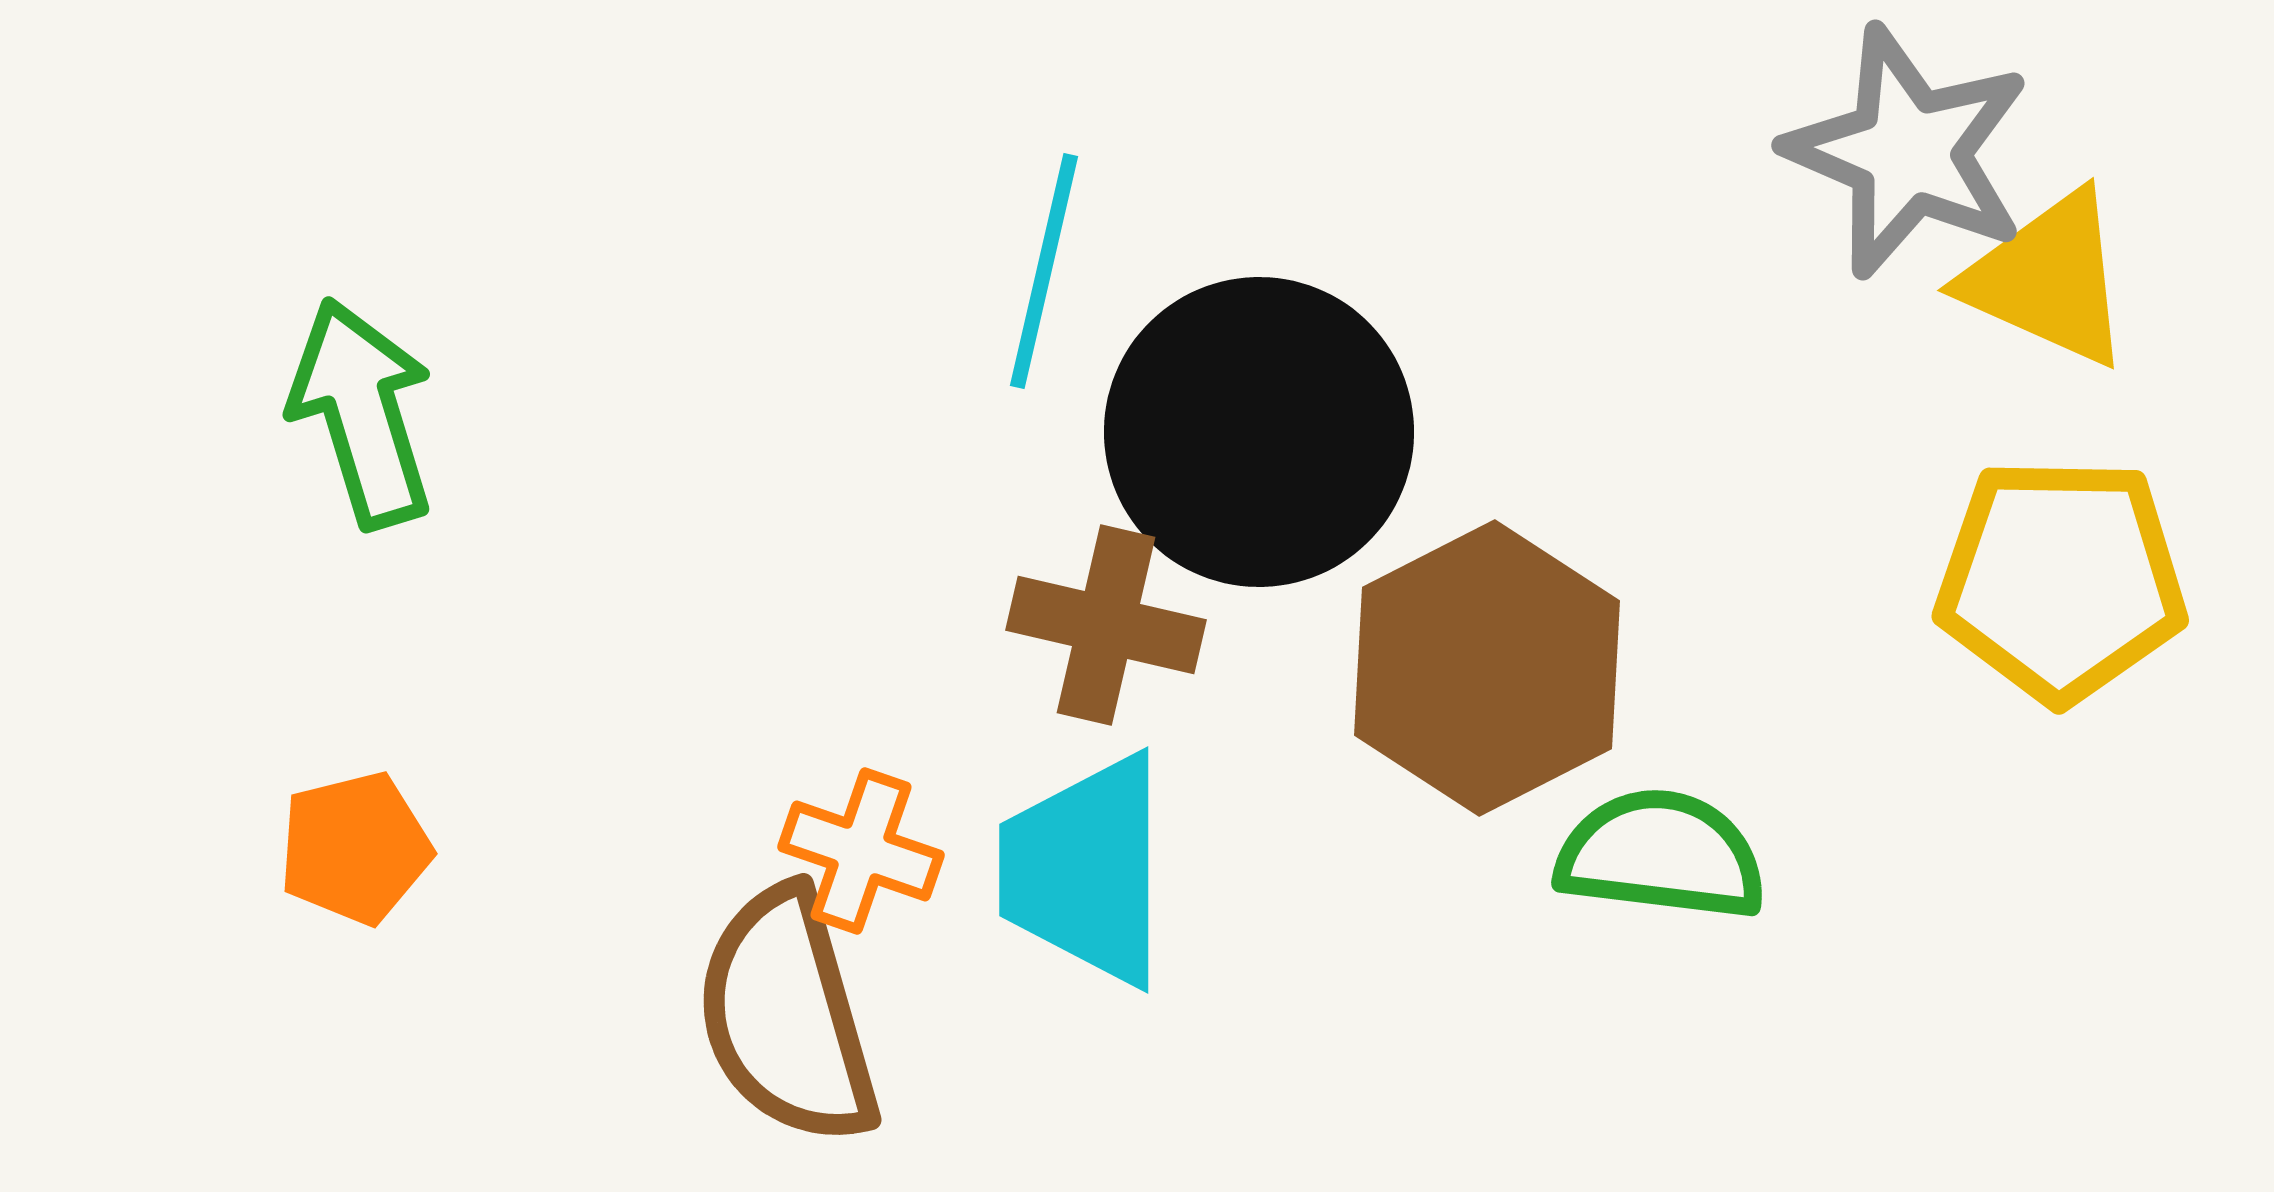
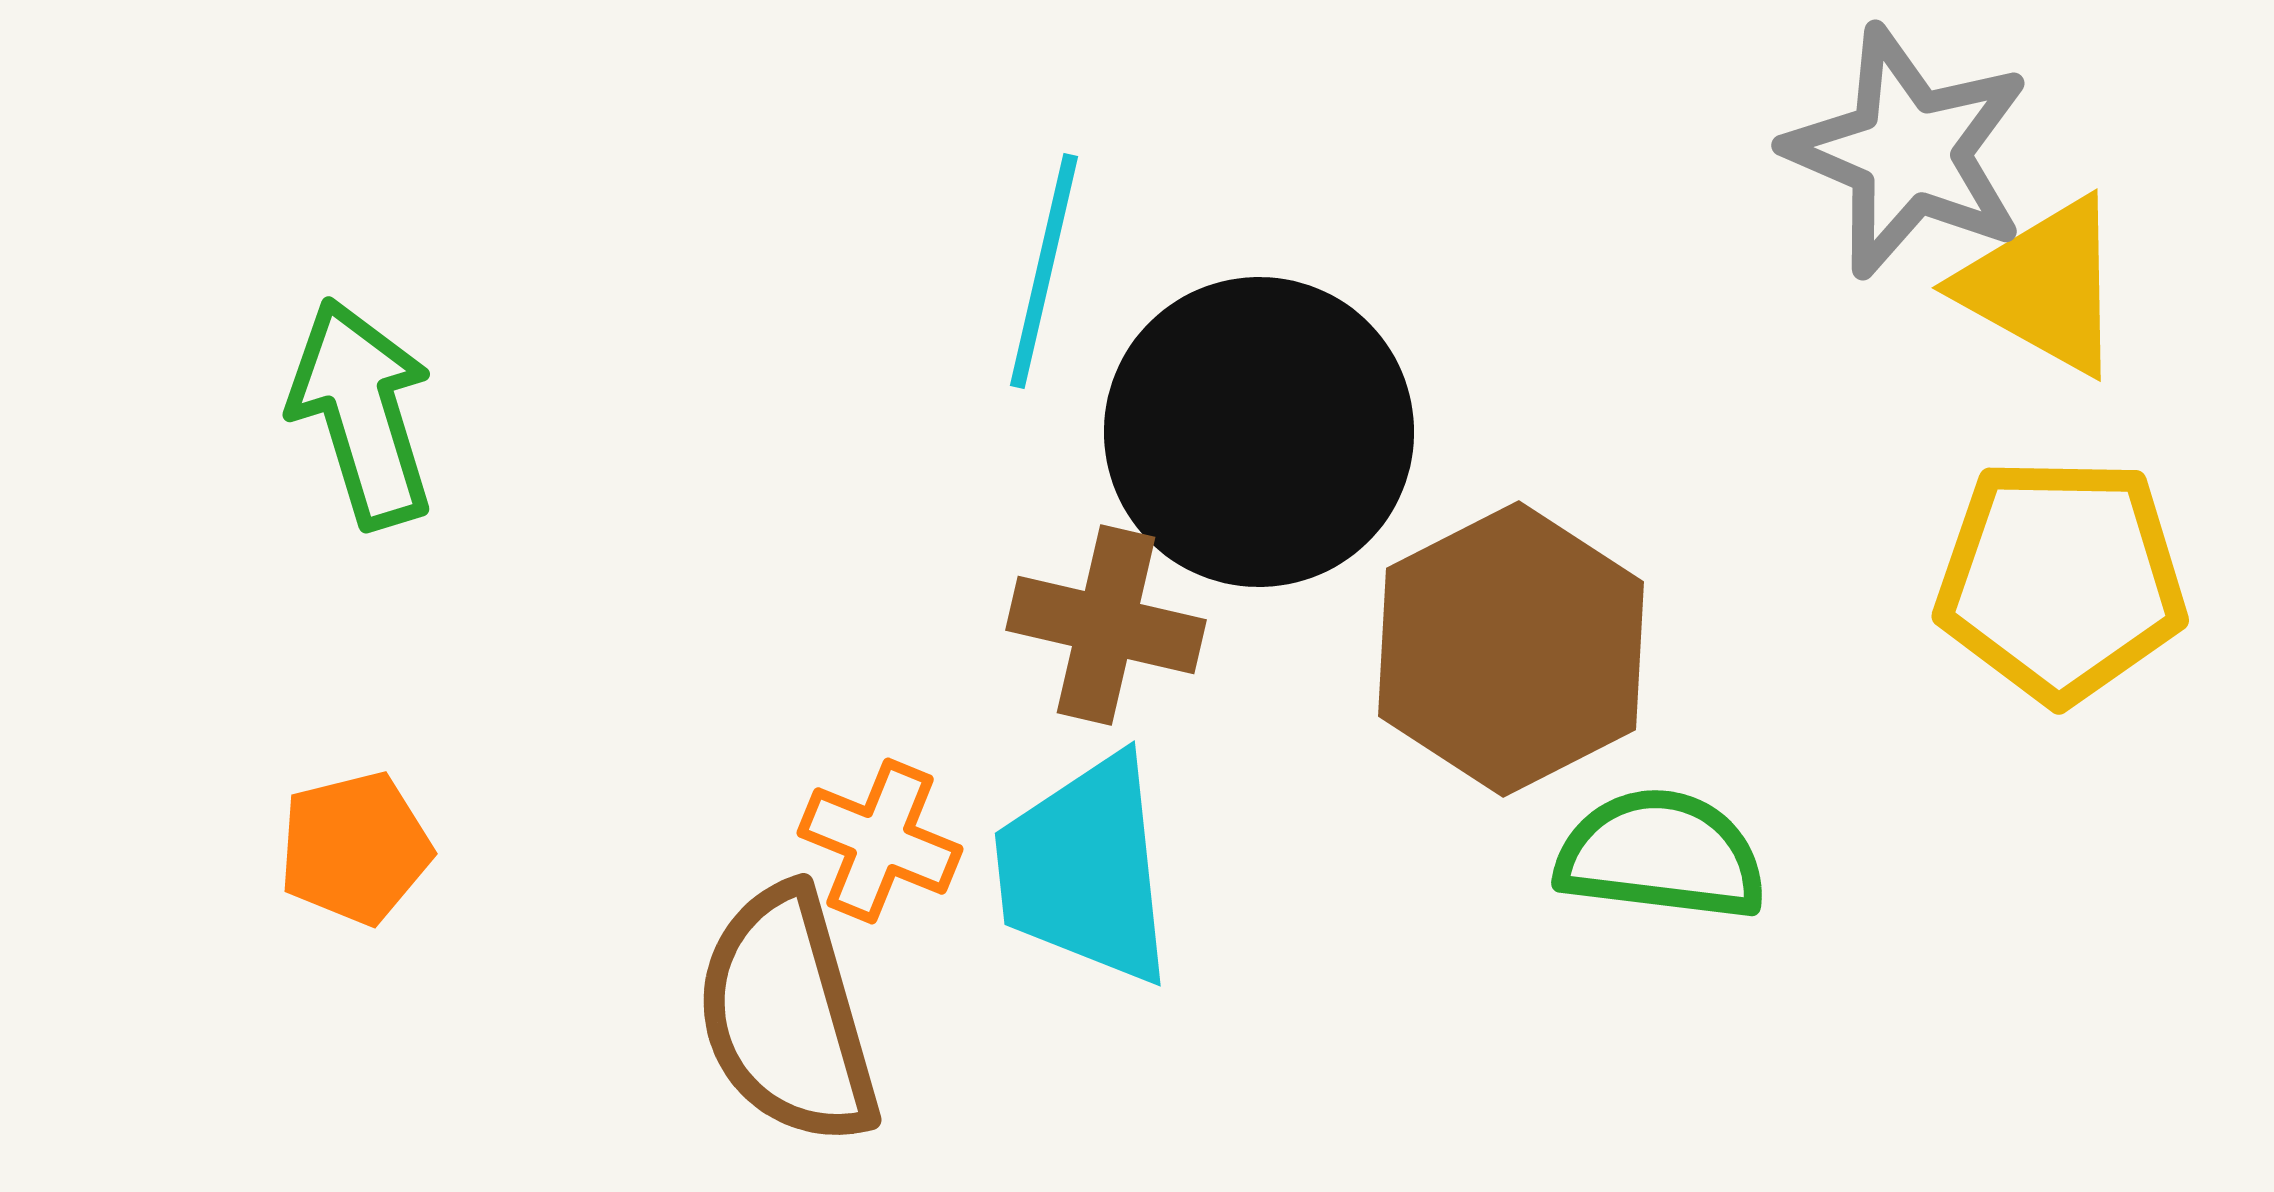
yellow triangle: moved 5 px left, 7 px down; rotated 5 degrees clockwise
brown hexagon: moved 24 px right, 19 px up
orange cross: moved 19 px right, 10 px up; rotated 3 degrees clockwise
cyan trapezoid: rotated 6 degrees counterclockwise
